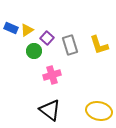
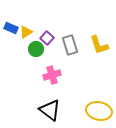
yellow triangle: moved 1 px left, 2 px down
green circle: moved 2 px right, 2 px up
